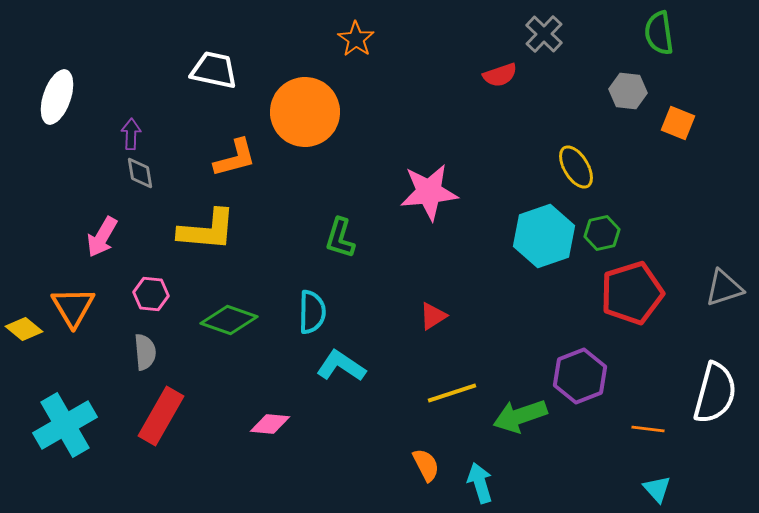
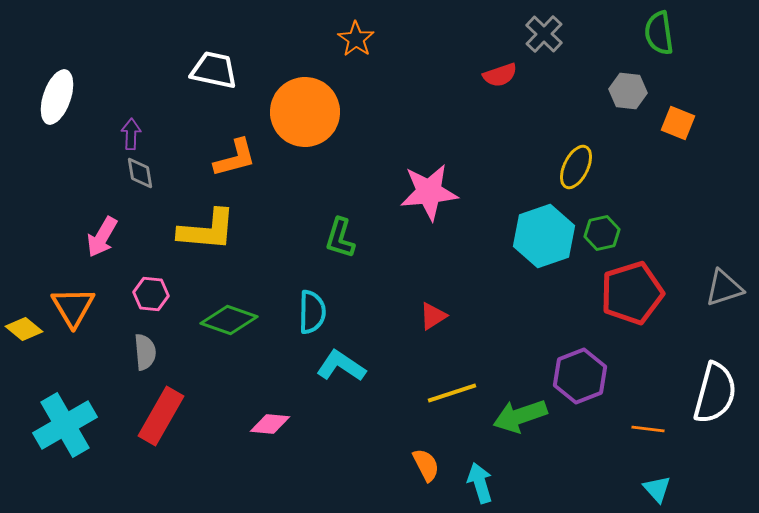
yellow ellipse: rotated 57 degrees clockwise
